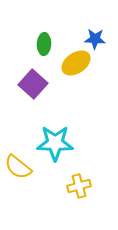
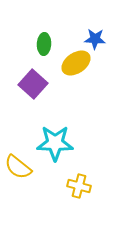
yellow cross: rotated 30 degrees clockwise
